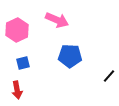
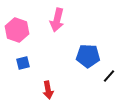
pink arrow: rotated 80 degrees clockwise
pink hexagon: rotated 15 degrees counterclockwise
blue pentagon: moved 18 px right
red arrow: moved 31 px right
